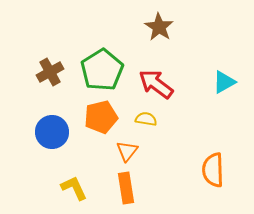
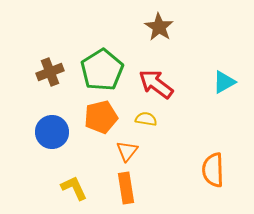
brown cross: rotated 8 degrees clockwise
